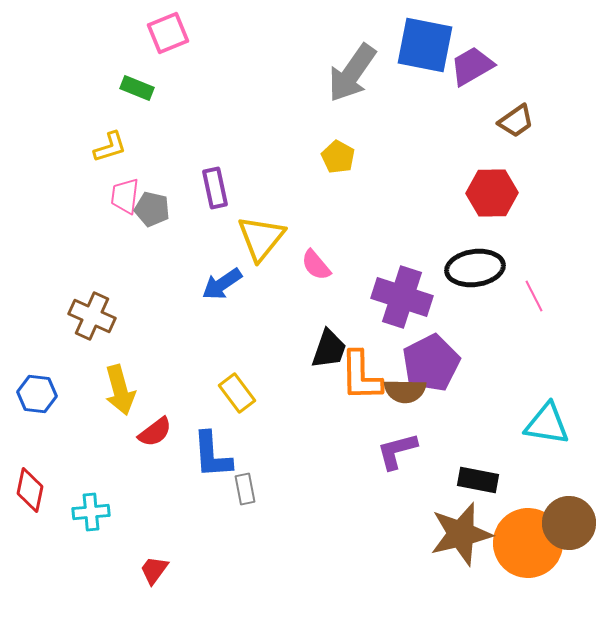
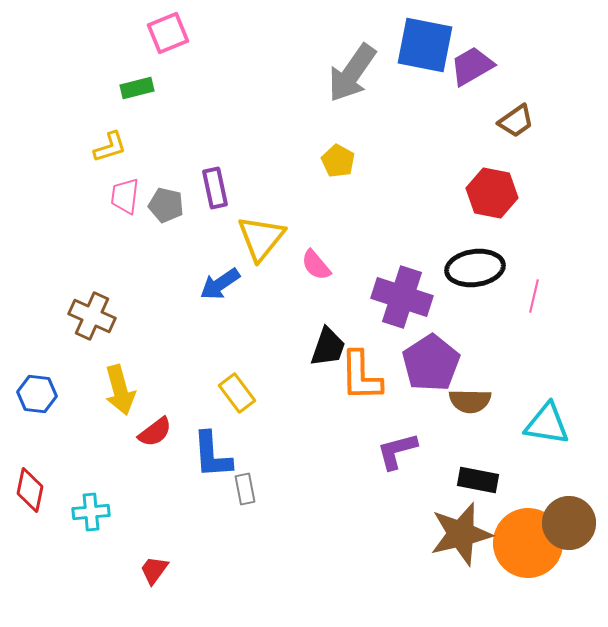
green rectangle: rotated 36 degrees counterclockwise
yellow pentagon: moved 4 px down
red hexagon: rotated 12 degrees clockwise
gray pentagon: moved 14 px right, 4 px up
blue arrow: moved 2 px left
pink line: rotated 40 degrees clockwise
black trapezoid: moved 1 px left, 2 px up
purple pentagon: rotated 6 degrees counterclockwise
brown semicircle: moved 65 px right, 10 px down
